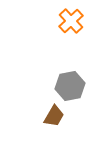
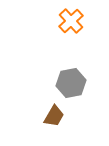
gray hexagon: moved 1 px right, 3 px up
